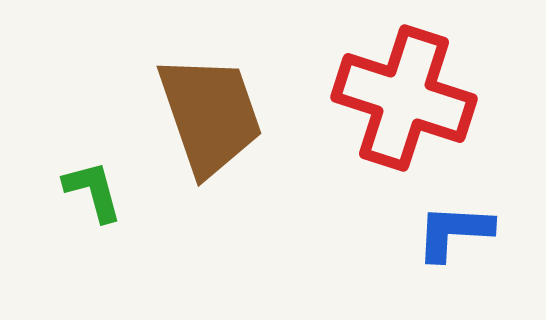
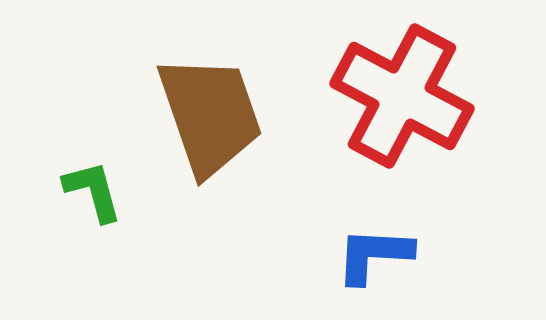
red cross: moved 2 px left, 2 px up; rotated 10 degrees clockwise
blue L-shape: moved 80 px left, 23 px down
